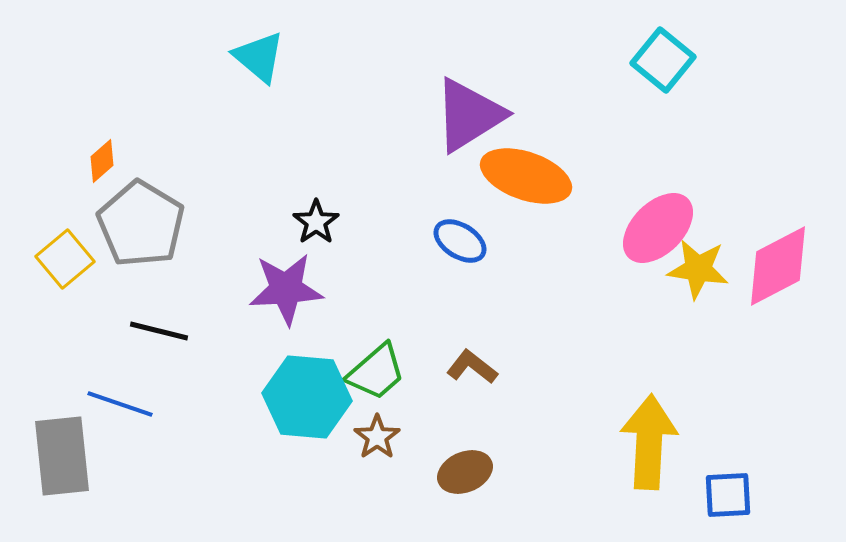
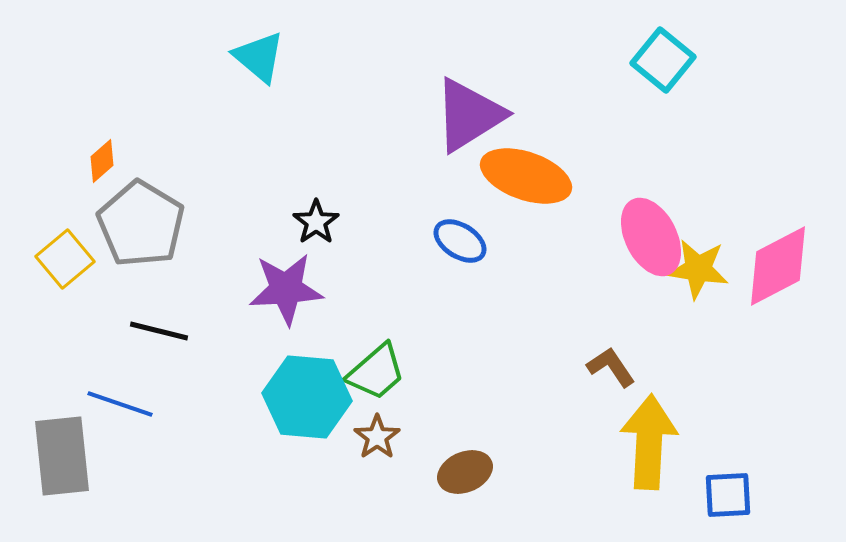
pink ellipse: moved 7 px left, 9 px down; rotated 72 degrees counterclockwise
brown L-shape: moved 139 px right; rotated 18 degrees clockwise
